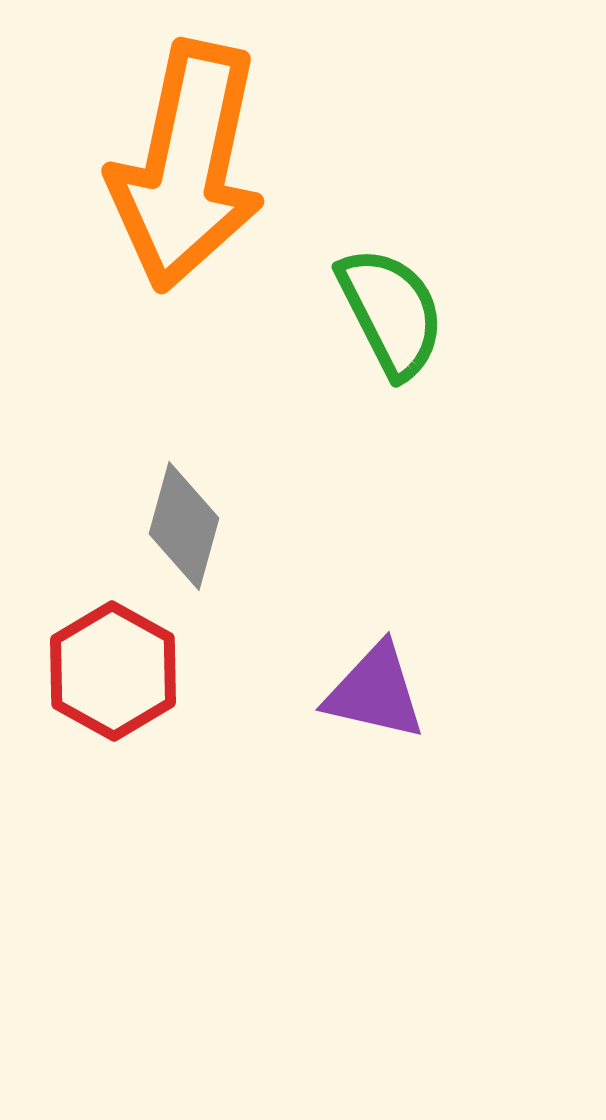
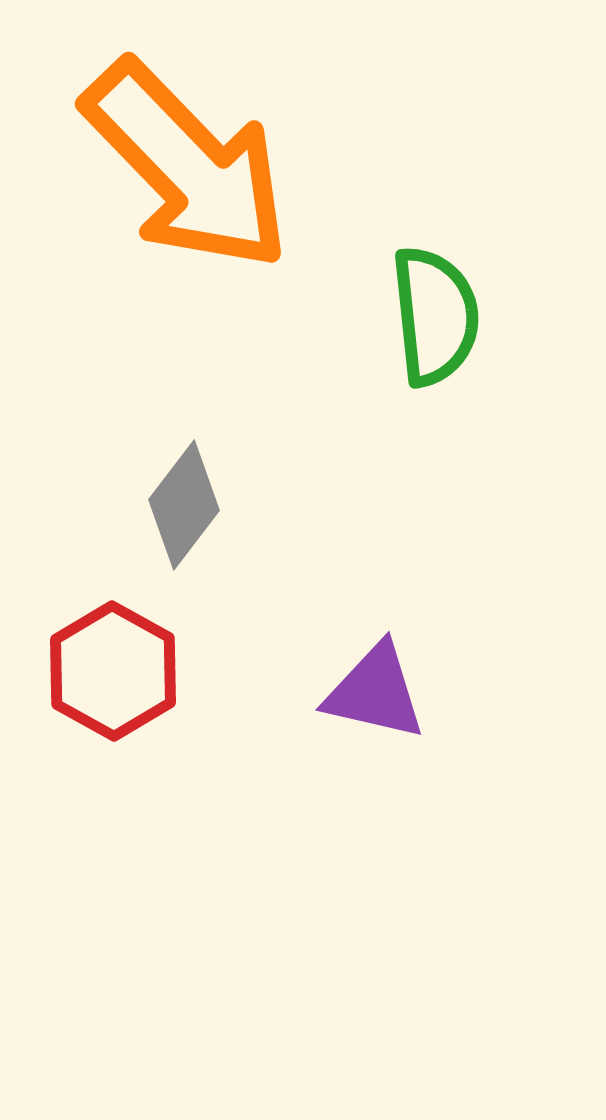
orange arrow: rotated 56 degrees counterclockwise
green semicircle: moved 44 px right, 4 px down; rotated 21 degrees clockwise
gray diamond: moved 21 px up; rotated 22 degrees clockwise
